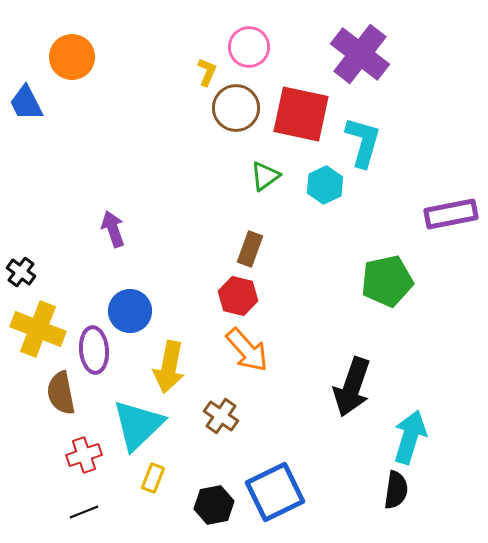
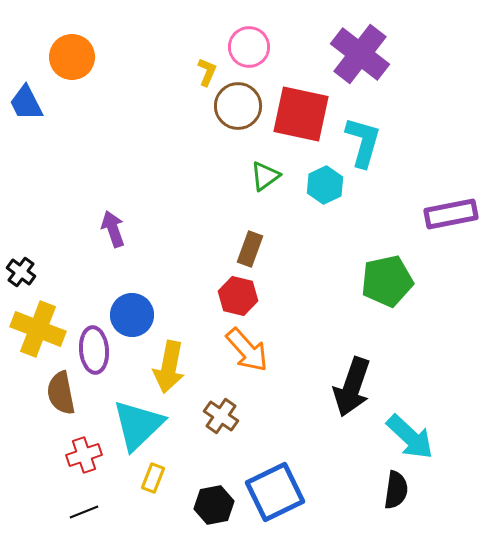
brown circle: moved 2 px right, 2 px up
blue circle: moved 2 px right, 4 px down
cyan arrow: rotated 116 degrees clockwise
